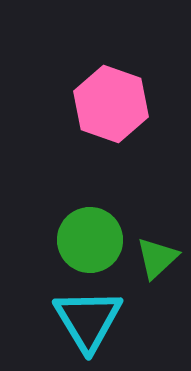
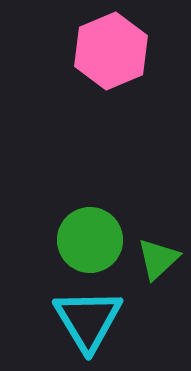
pink hexagon: moved 53 px up; rotated 18 degrees clockwise
green triangle: moved 1 px right, 1 px down
